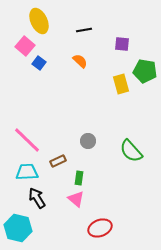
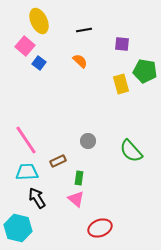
pink line: moved 1 px left; rotated 12 degrees clockwise
